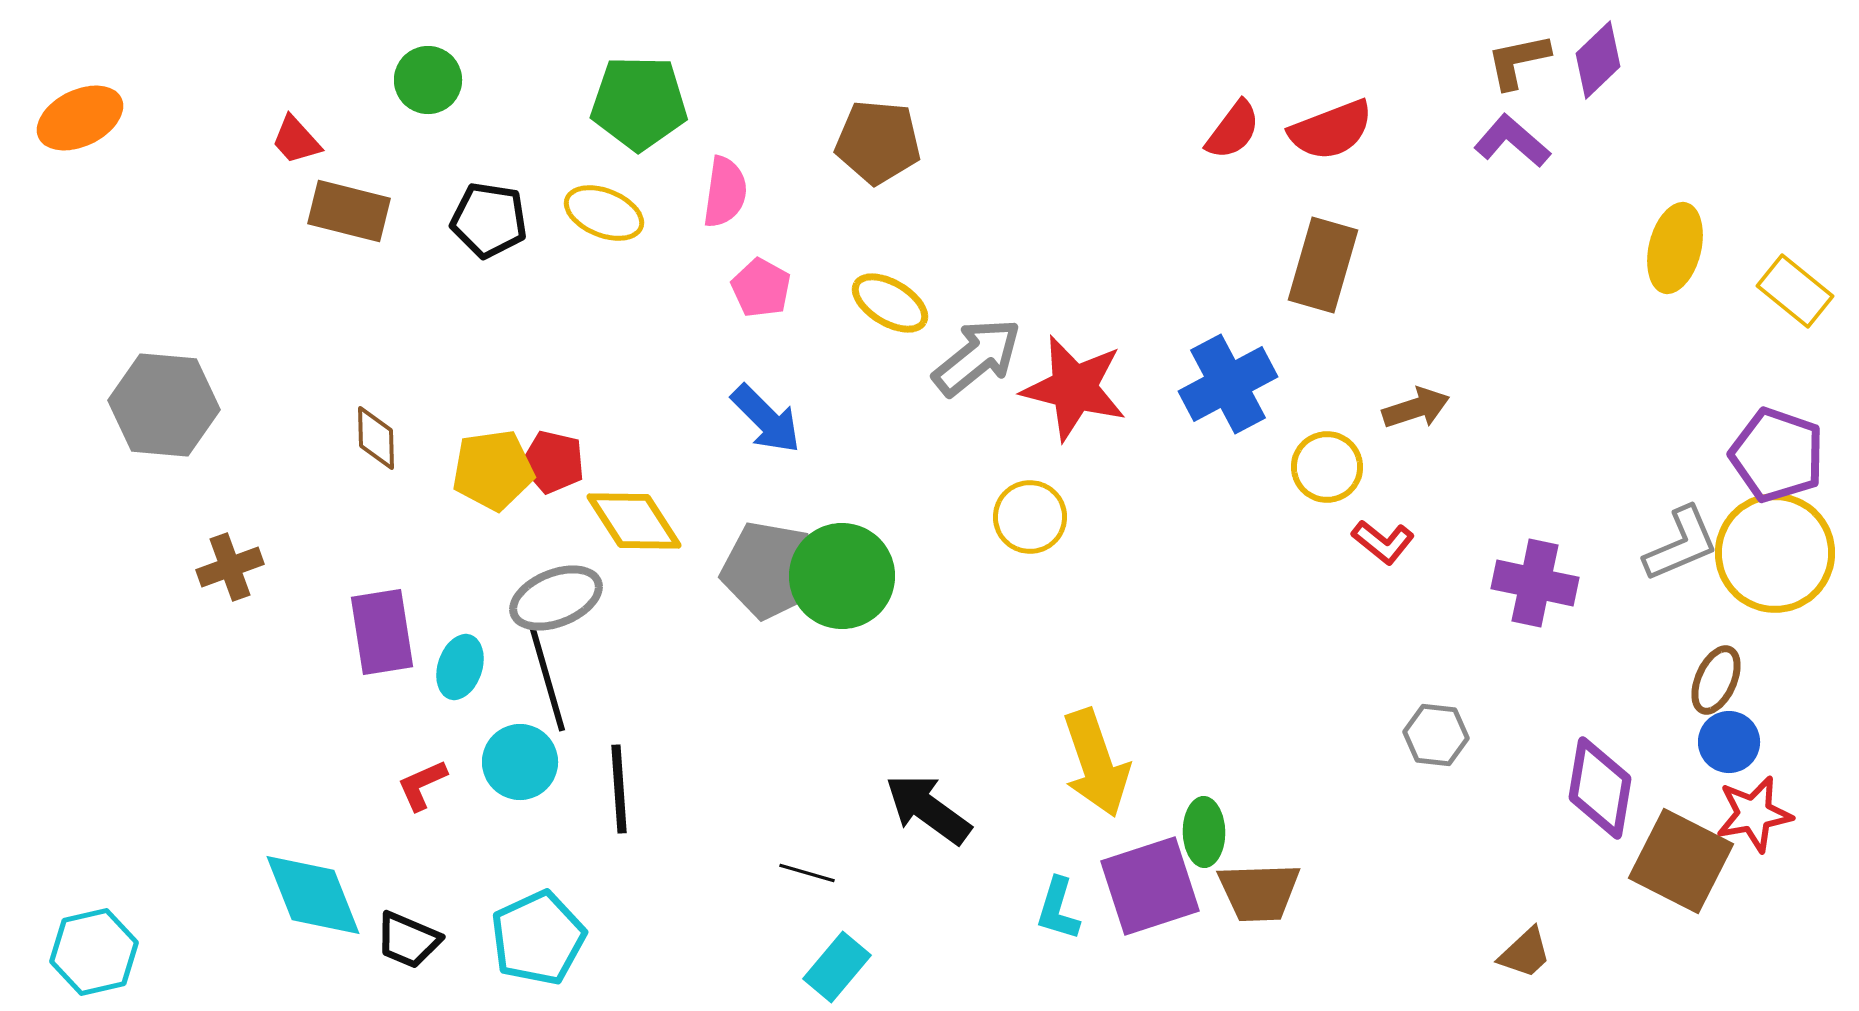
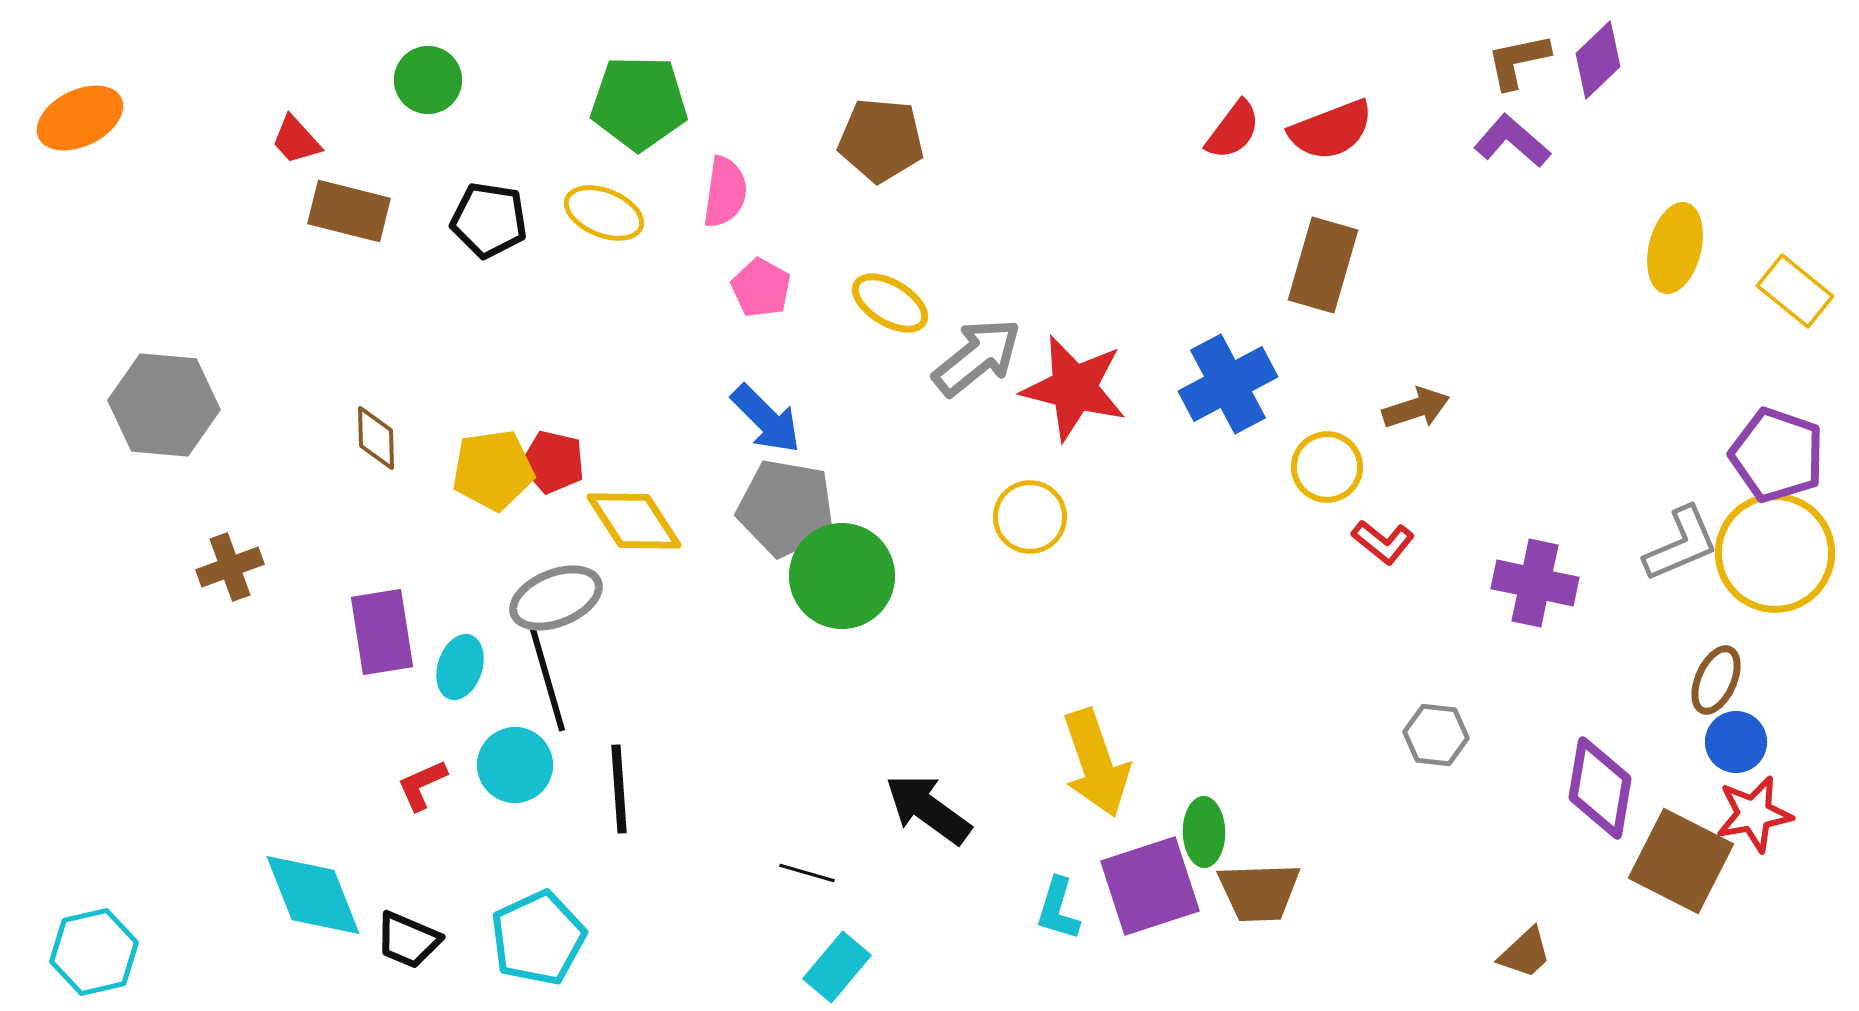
brown pentagon at (878, 142): moved 3 px right, 2 px up
gray pentagon at (770, 570): moved 16 px right, 62 px up
blue circle at (1729, 742): moved 7 px right
cyan circle at (520, 762): moved 5 px left, 3 px down
